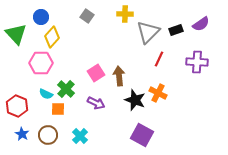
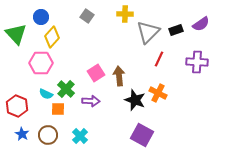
purple arrow: moved 5 px left, 2 px up; rotated 24 degrees counterclockwise
